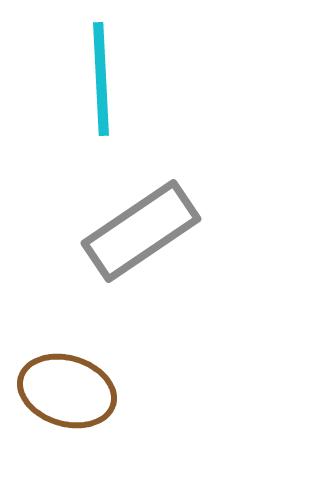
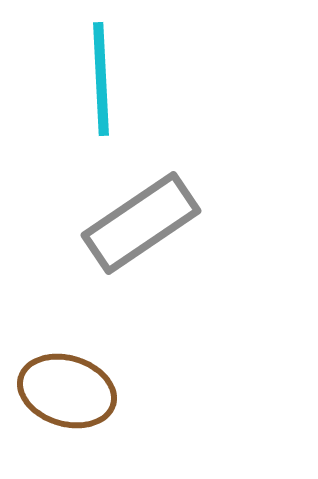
gray rectangle: moved 8 px up
